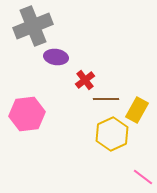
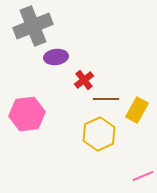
purple ellipse: rotated 15 degrees counterclockwise
red cross: moved 1 px left
yellow hexagon: moved 13 px left
pink line: moved 1 px up; rotated 60 degrees counterclockwise
